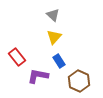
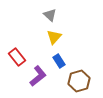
gray triangle: moved 3 px left
purple L-shape: rotated 130 degrees clockwise
brown hexagon: rotated 20 degrees clockwise
